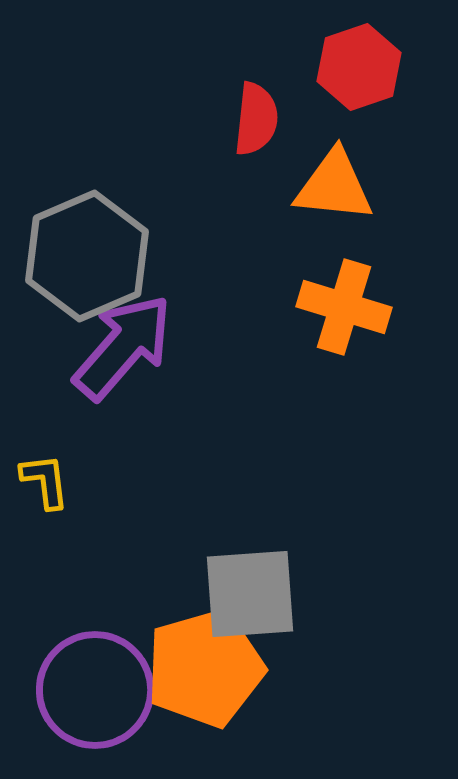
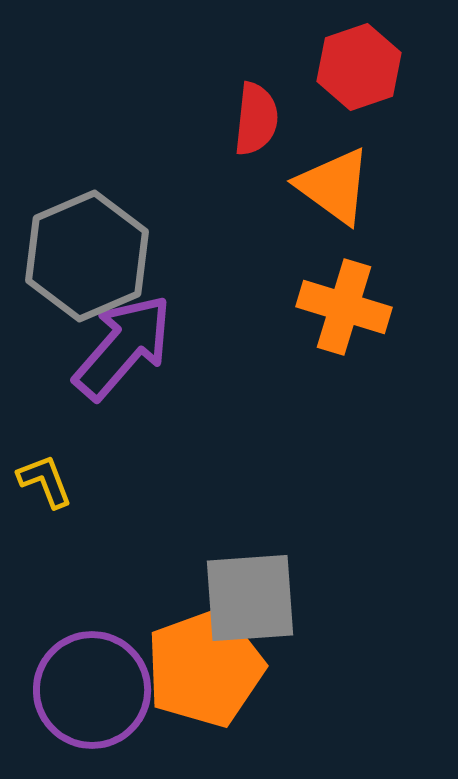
orange triangle: rotated 30 degrees clockwise
yellow L-shape: rotated 14 degrees counterclockwise
gray square: moved 4 px down
orange pentagon: rotated 4 degrees counterclockwise
purple circle: moved 3 px left
